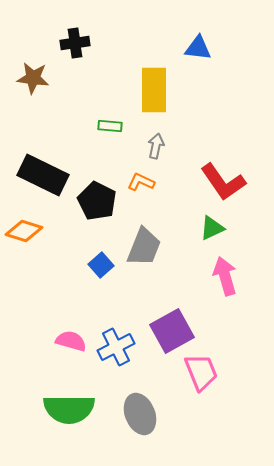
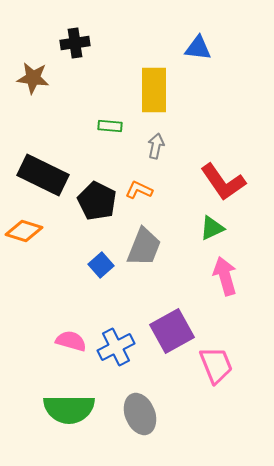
orange L-shape: moved 2 px left, 8 px down
pink trapezoid: moved 15 px right, 7 px up
